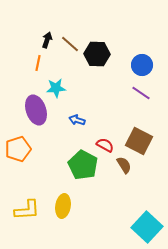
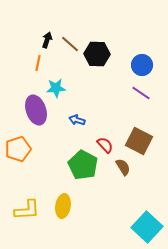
red semicircle: rotated 18 degrees clockwise
brown semicircle: moved 1 px left, 2 px down
